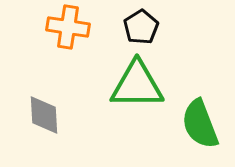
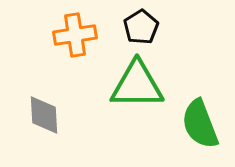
orange cross: moved 7 px right, 8 px down; rotated 18 degrees counterclockwise
